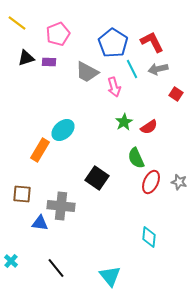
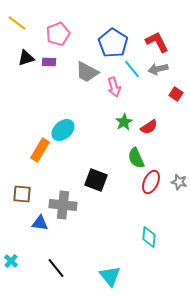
red L-shape: moved 5 px right
cyan line: rotated 12 degrees counterclockwise
black square: moved 1 px left, 2 px down; rotated 15 degrees counterclockwise
gray cross: moved 2 px right, 1 px up
